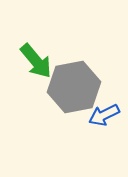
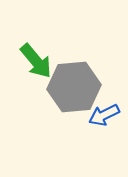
gray hexagon: rotated 6 degrees clockwise
